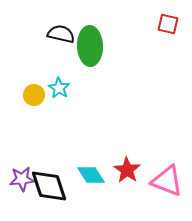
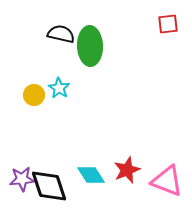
red square: rotated 20 degrees counterclockwise
red star: rotated 16 degrees clockwise
